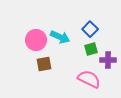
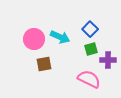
pink circle: moved 2 px left, 1 px up
